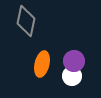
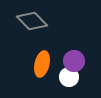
gray diamond: moved 6 px right; rotated 56 degrees counterclockwise
white circle: moved 3 px left, 1 px down
